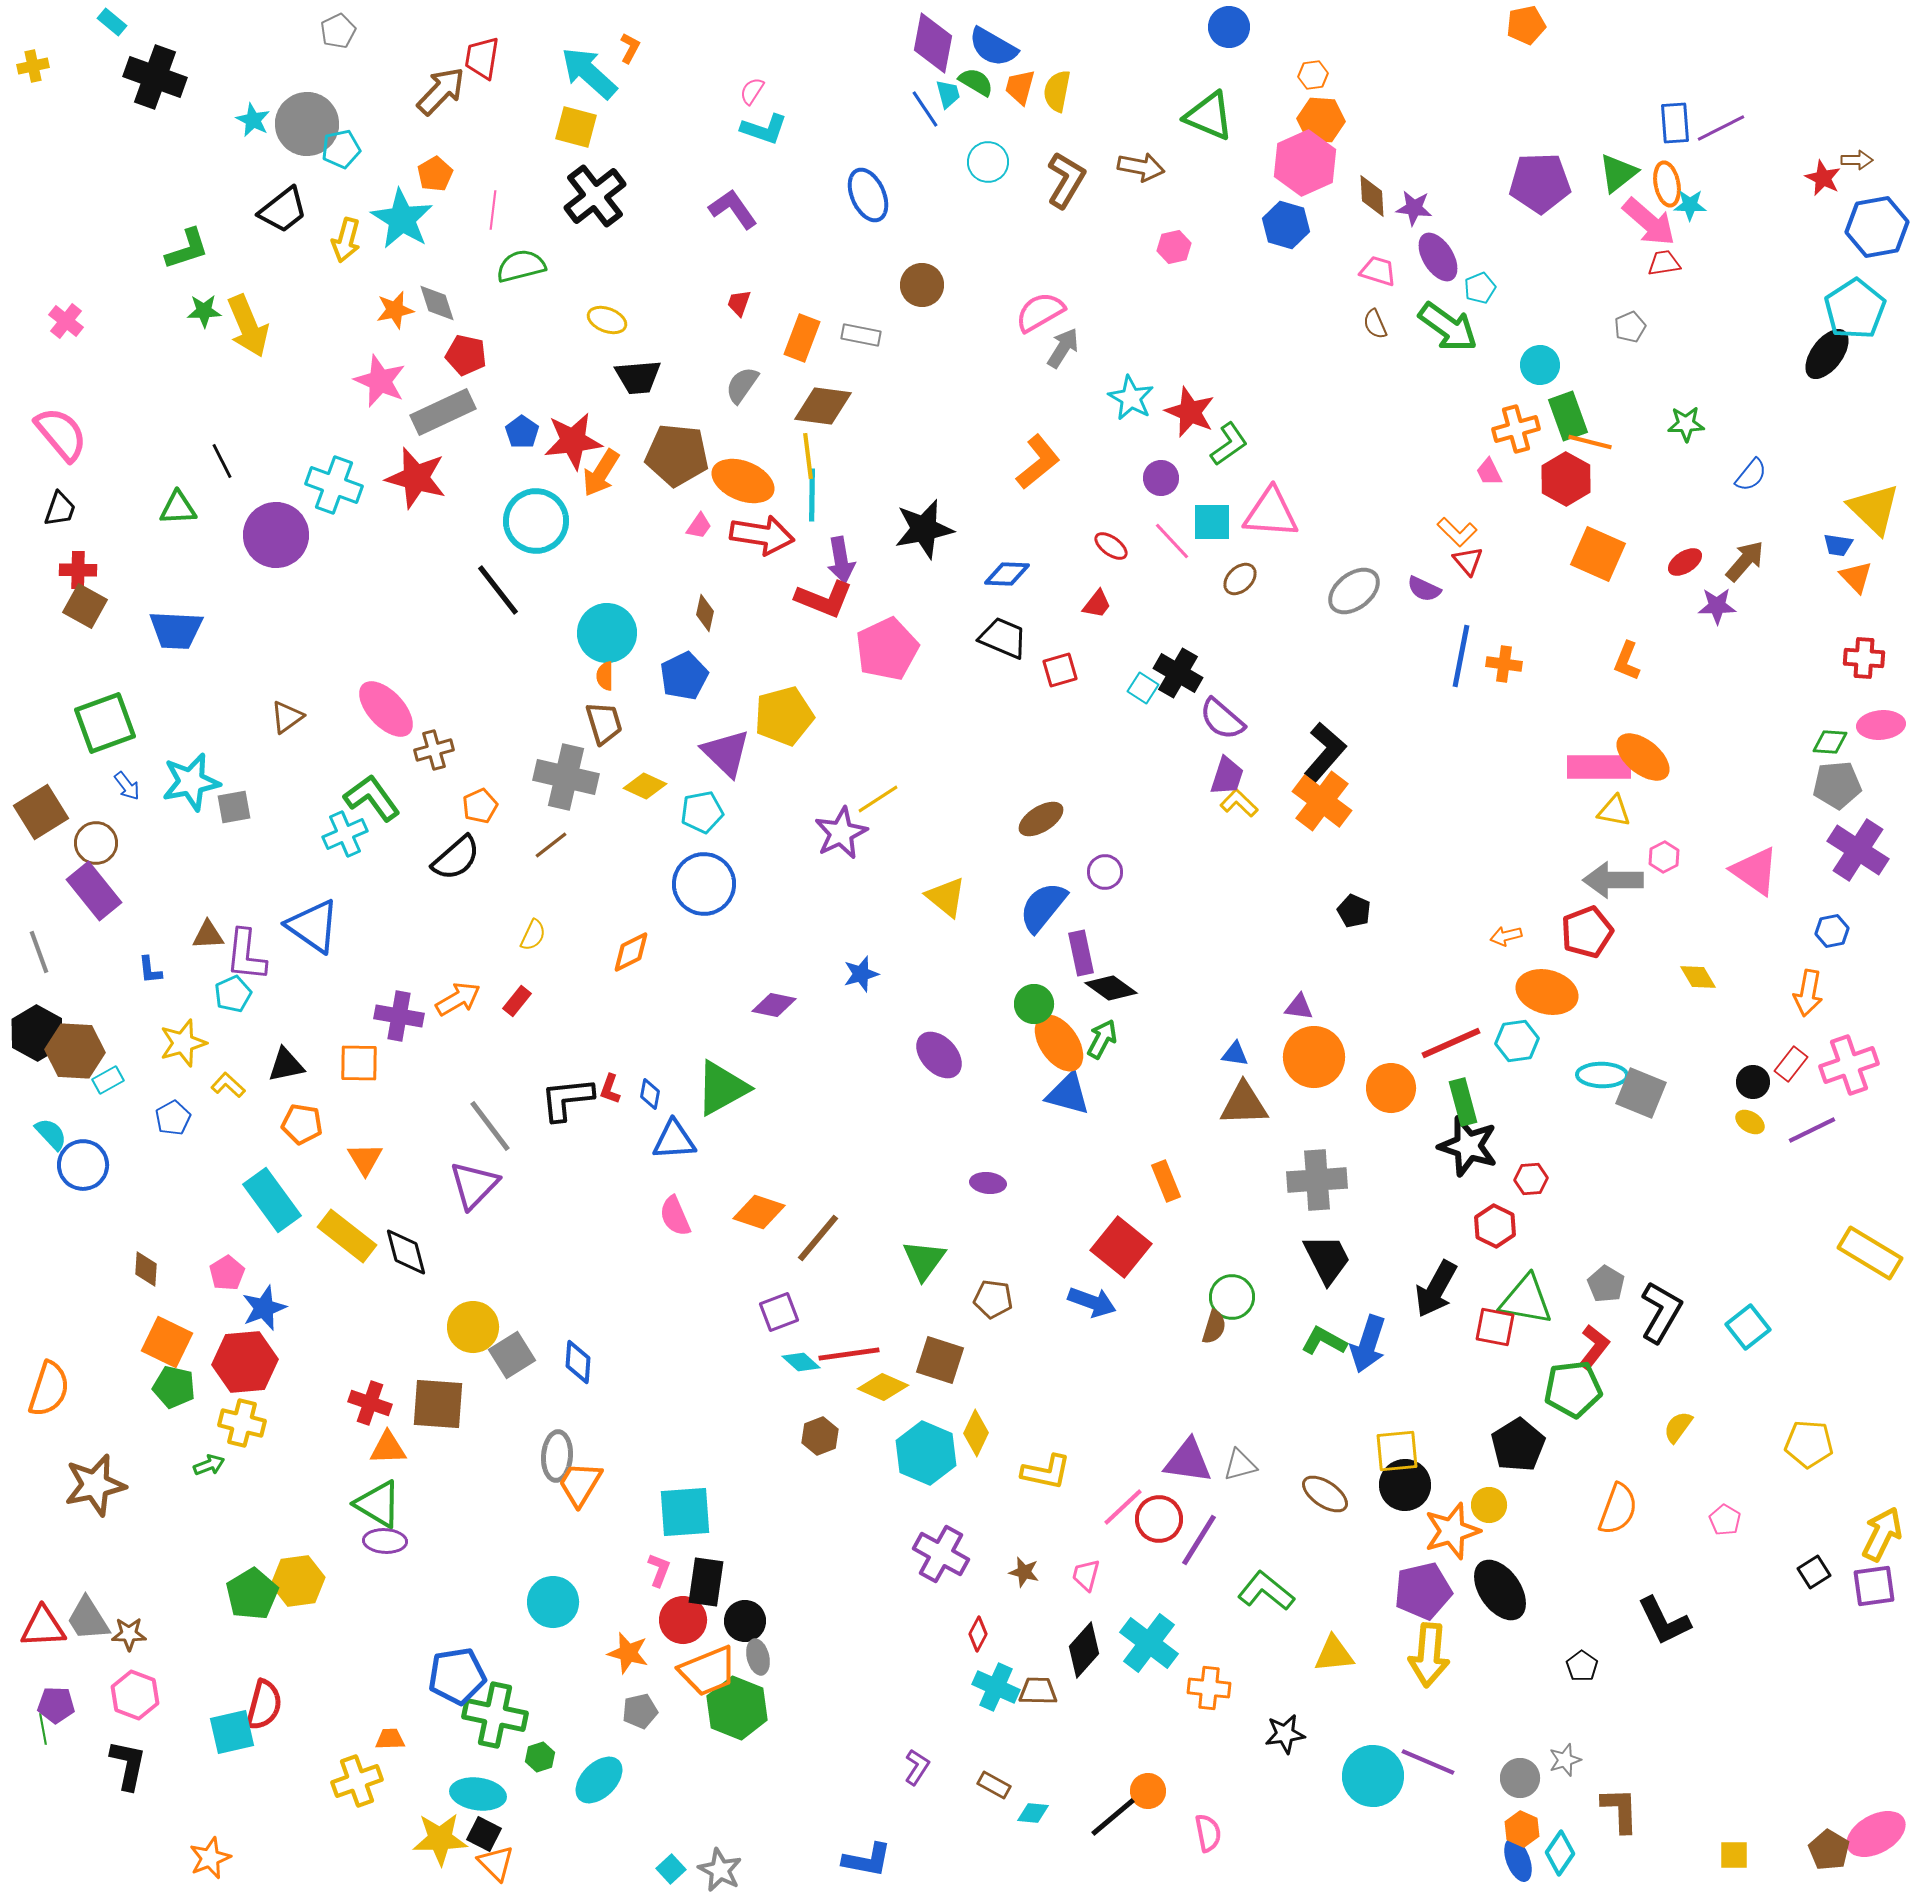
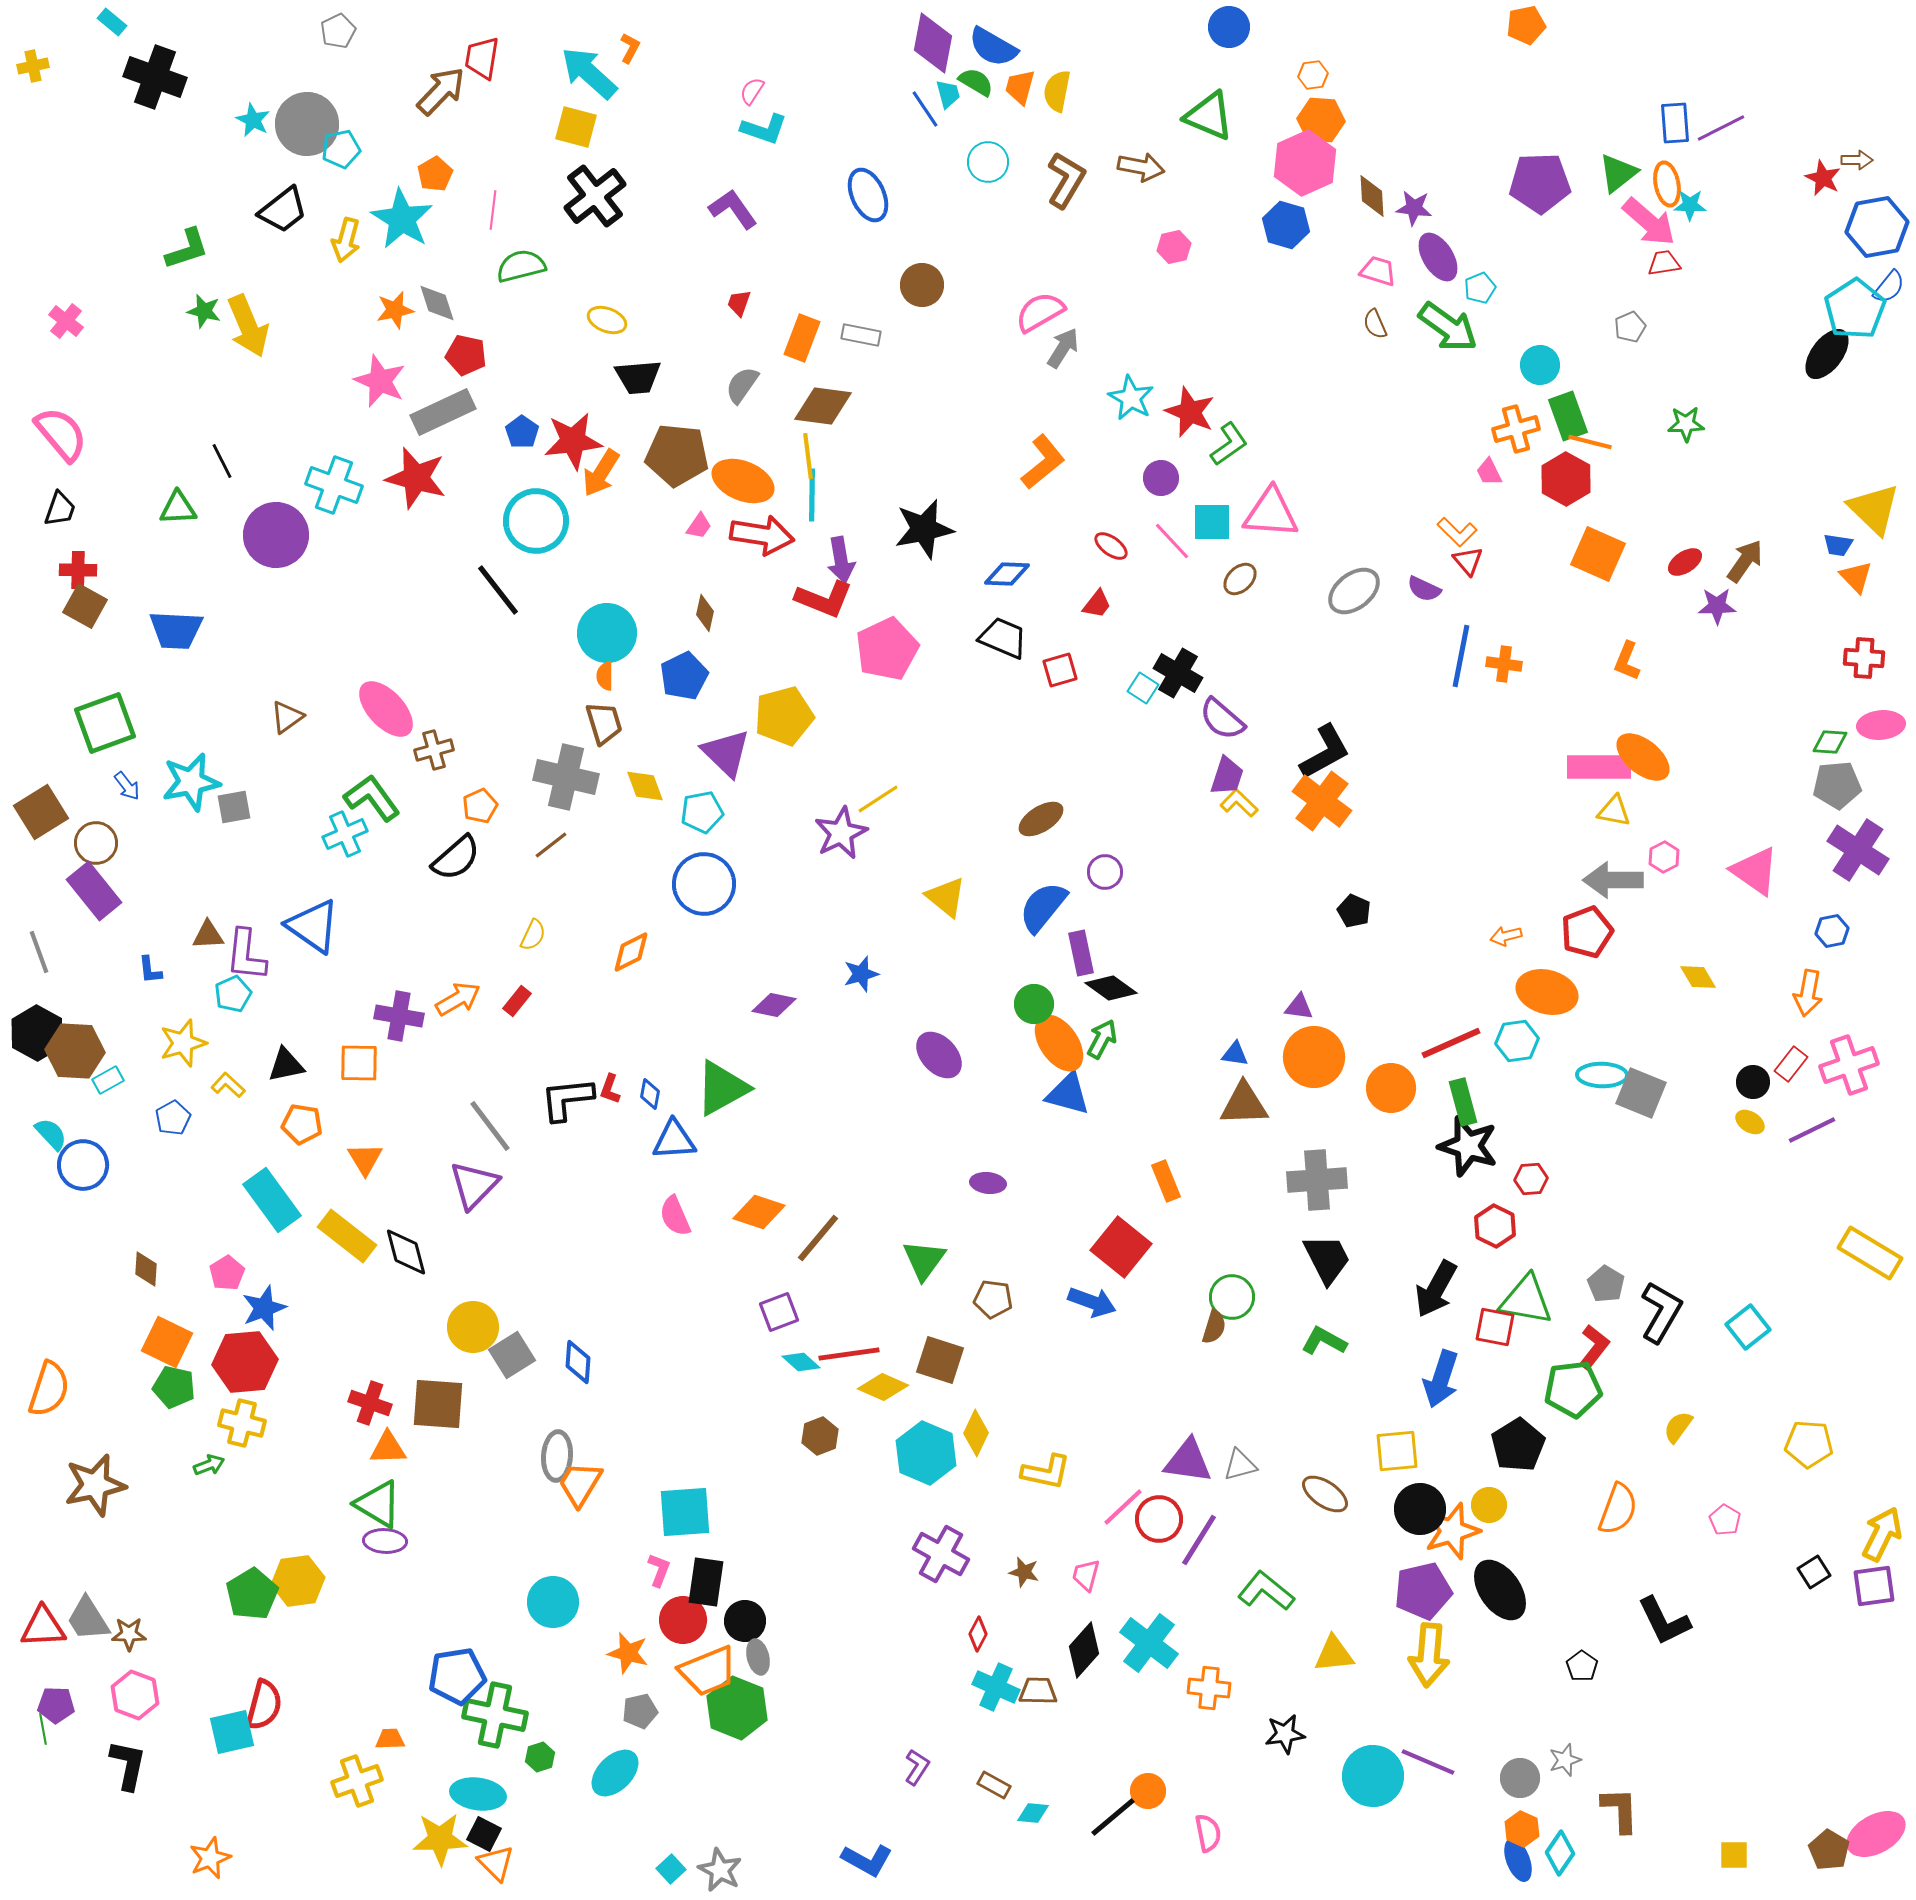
green star at (204, 311): rotated 16 degrees clockwise
orange L-shape at (1038, 462): moved 5 px right
blue semicircle at (1751, 475): moved 138 px right, 188 px up
brown arrow at (1745, 561): rotated 6 degrees counterclockwise
black L-shape at (1325, 752): rotated 20 degrees clockwise
yellow diamond at (645, 786): rotated 45 degrees clockwise
blue arrow at (1368, 1344): moved 73 px right, 35 px down
black circle at (1405, 1485): moved 15 px right, 24 px down
cyan ellipse at (599, 1780): moved 16 px right, 7 px up
blue L-shape at (867, 1860): rotated 18 degrees clockwise
